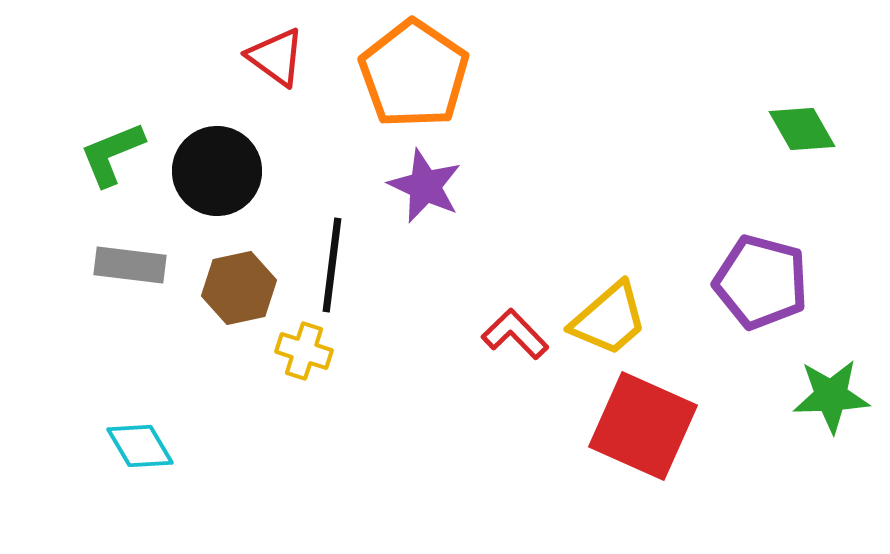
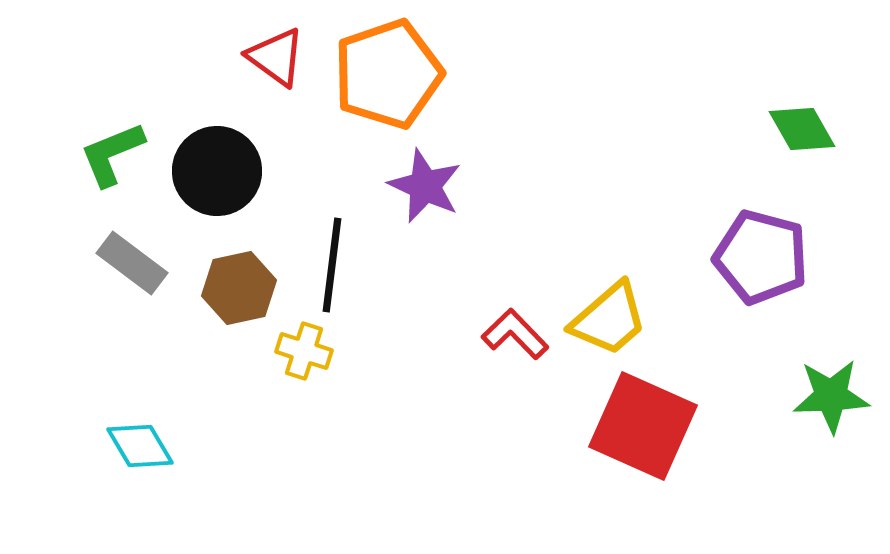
orange pentagon: moved 26 px left; rotated 19 degrees clockwise
gray rectangle: moved 2 px right, 2 px up; rotated 30 degrees clockwise
purple pentagon: moved 25 px up
